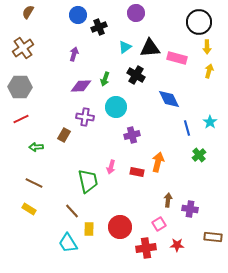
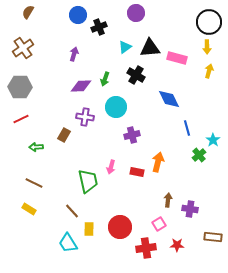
black circle at (199, 22): moved 10 px right
cyan star at (210, 122): moved 3 px right, 18 px down
